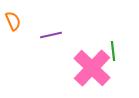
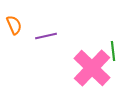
orange semicircle: moved 1 px right, 4 px down
purple line: moved 5 px left, 1 px down
